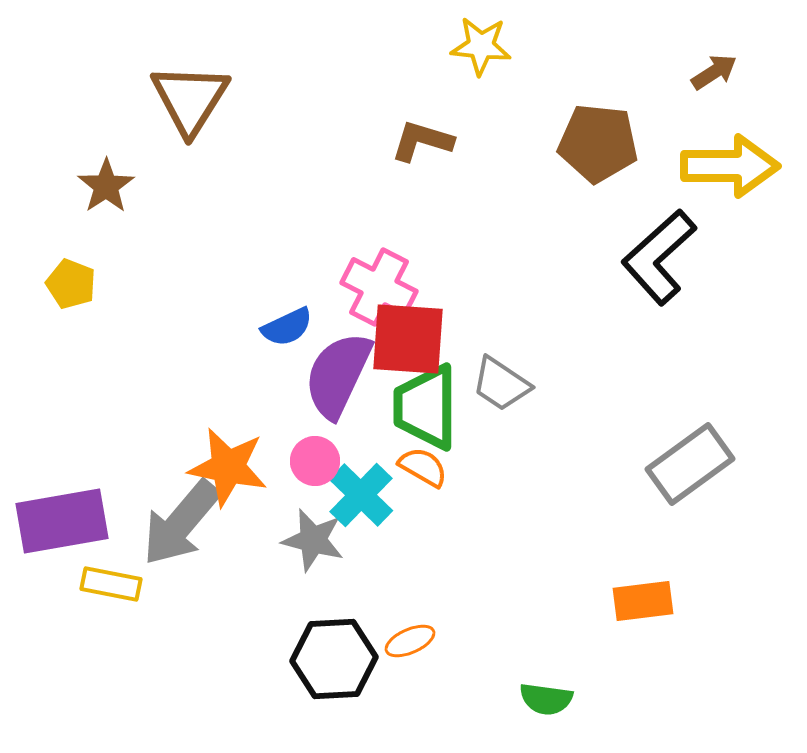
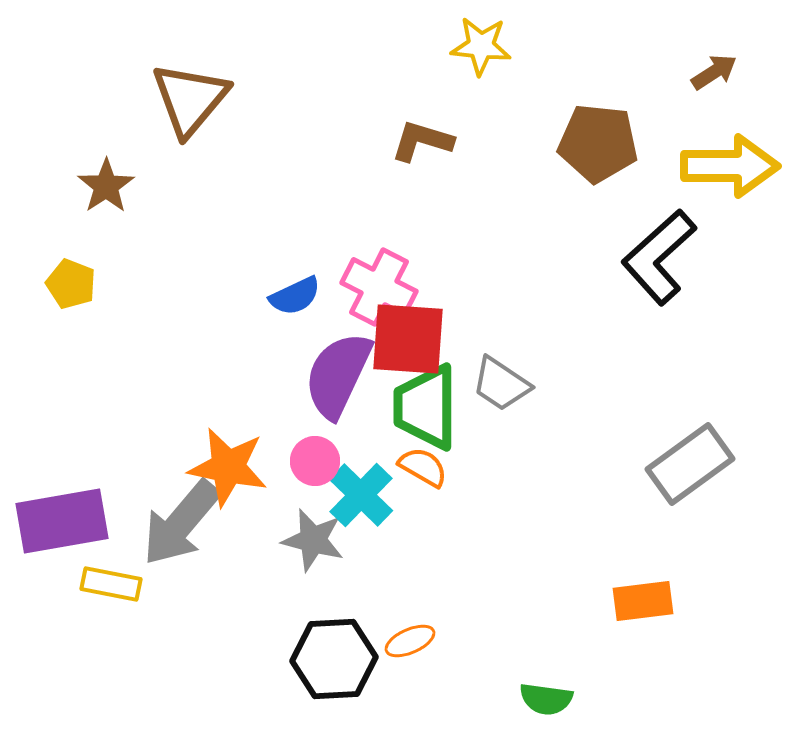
brown triangle: rotated 8 degrees clockwise
blue semicircle: moved 8 px right, 31 px up
